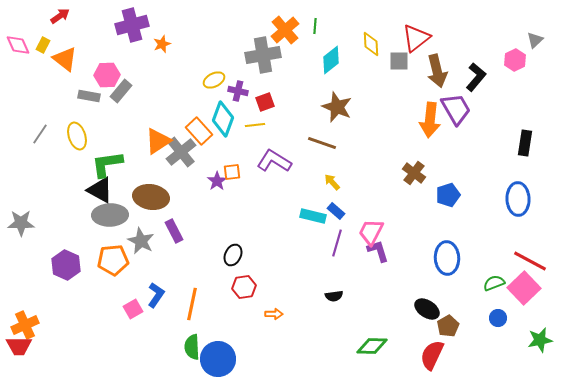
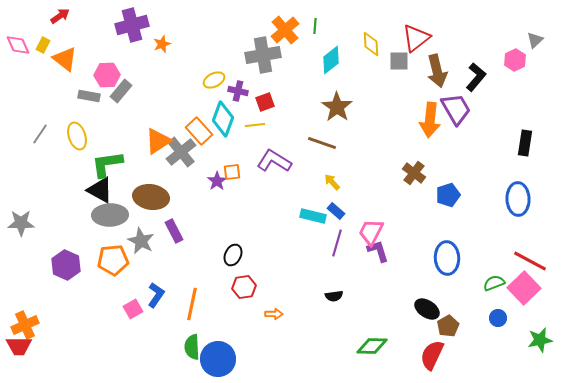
brown star at (337, 107): rotated 12 degrees clockwise
